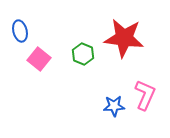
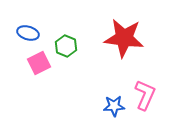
blue ellipse: moved 8 px right, 2 px down; rotated 60 degrees counterclockwise
green hexagon: moved 17 px left, 8 px up
pink square: moved 4 px down; rotated 25 degrees clockwise
